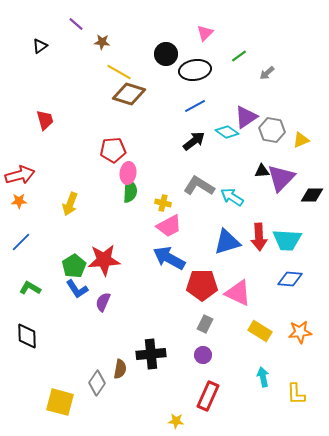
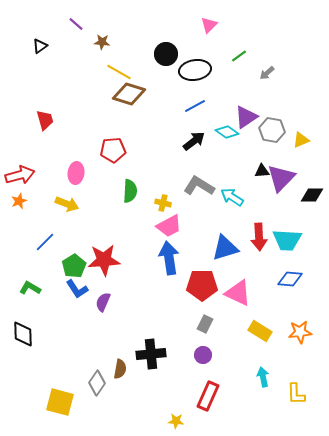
pink triangle at (205, 33): moved 4 px right, 8 px up
pink ellipse at (128, 173): moved 52 px left
orange star at (19, 201): rotated 21 degrees counterclockwise
yellow arrow at (70, 204): moved 3 px left; rotated 90 degrees counterclockwise
blue line at (21, 242): moved 24 px right
blue triangle at (227, 242): moved 2 px left, 6 px down
blue arrow at (169, 258): rotated 52 degrees clockwise
black diamond at (27, 336): moved 4 px left, 2 px up
